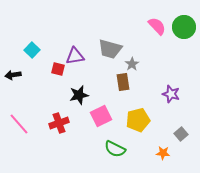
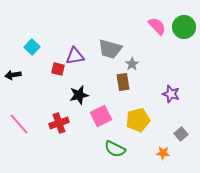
cyan square: moved 3 px up
